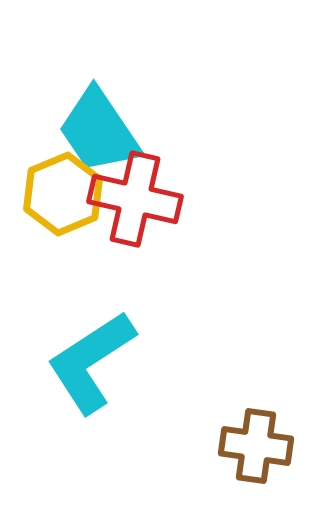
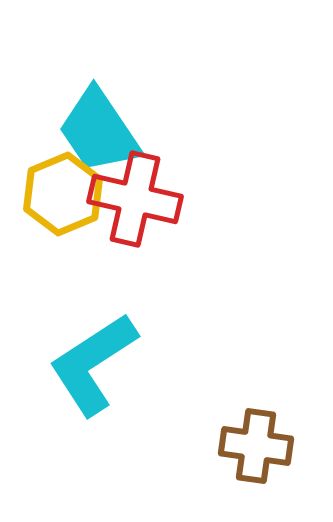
cyan L-shape: moved 2 px right, 2 px down
